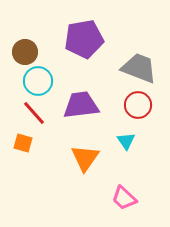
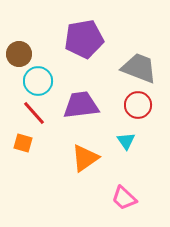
brown circle: moved 6 px left, 2 px down
orange triangle: rotated 20 degrees clockwise
